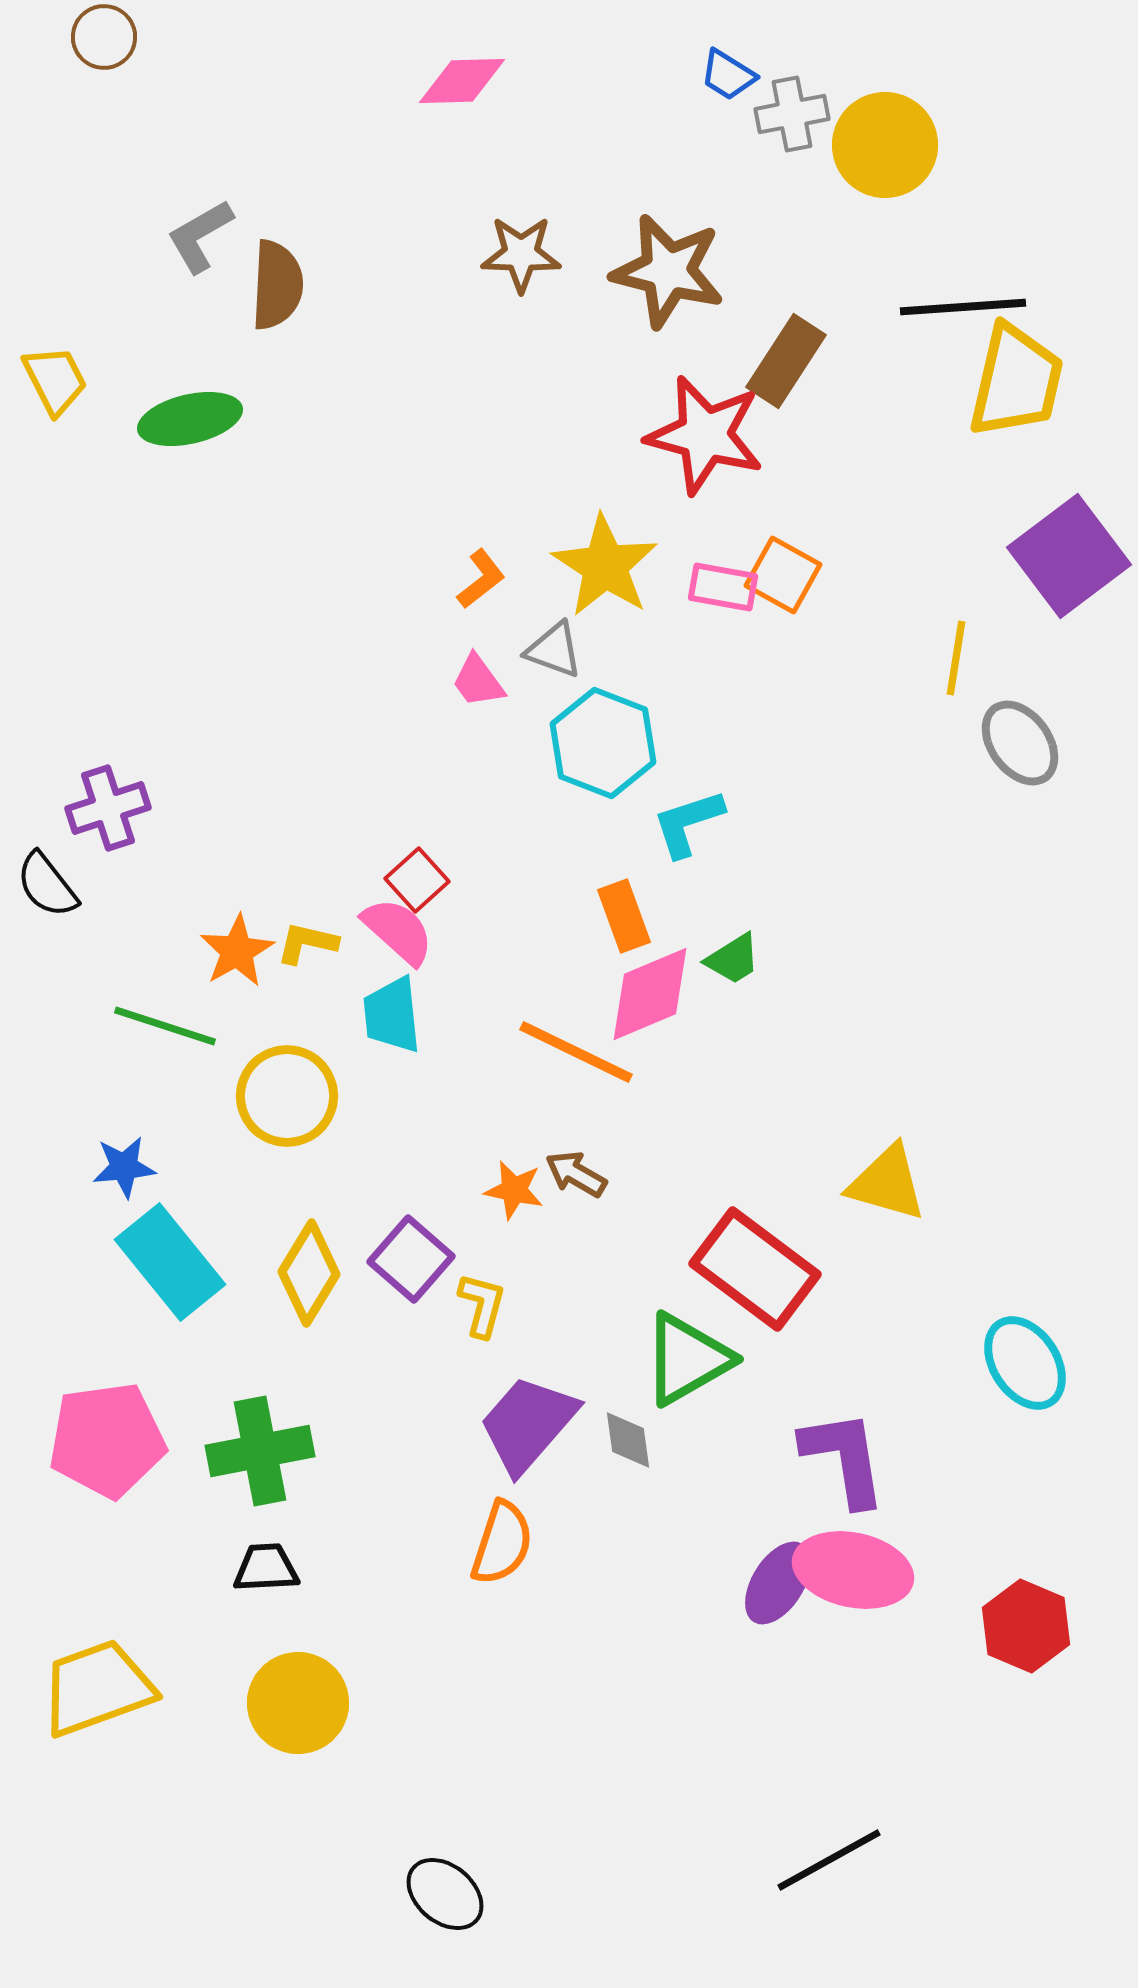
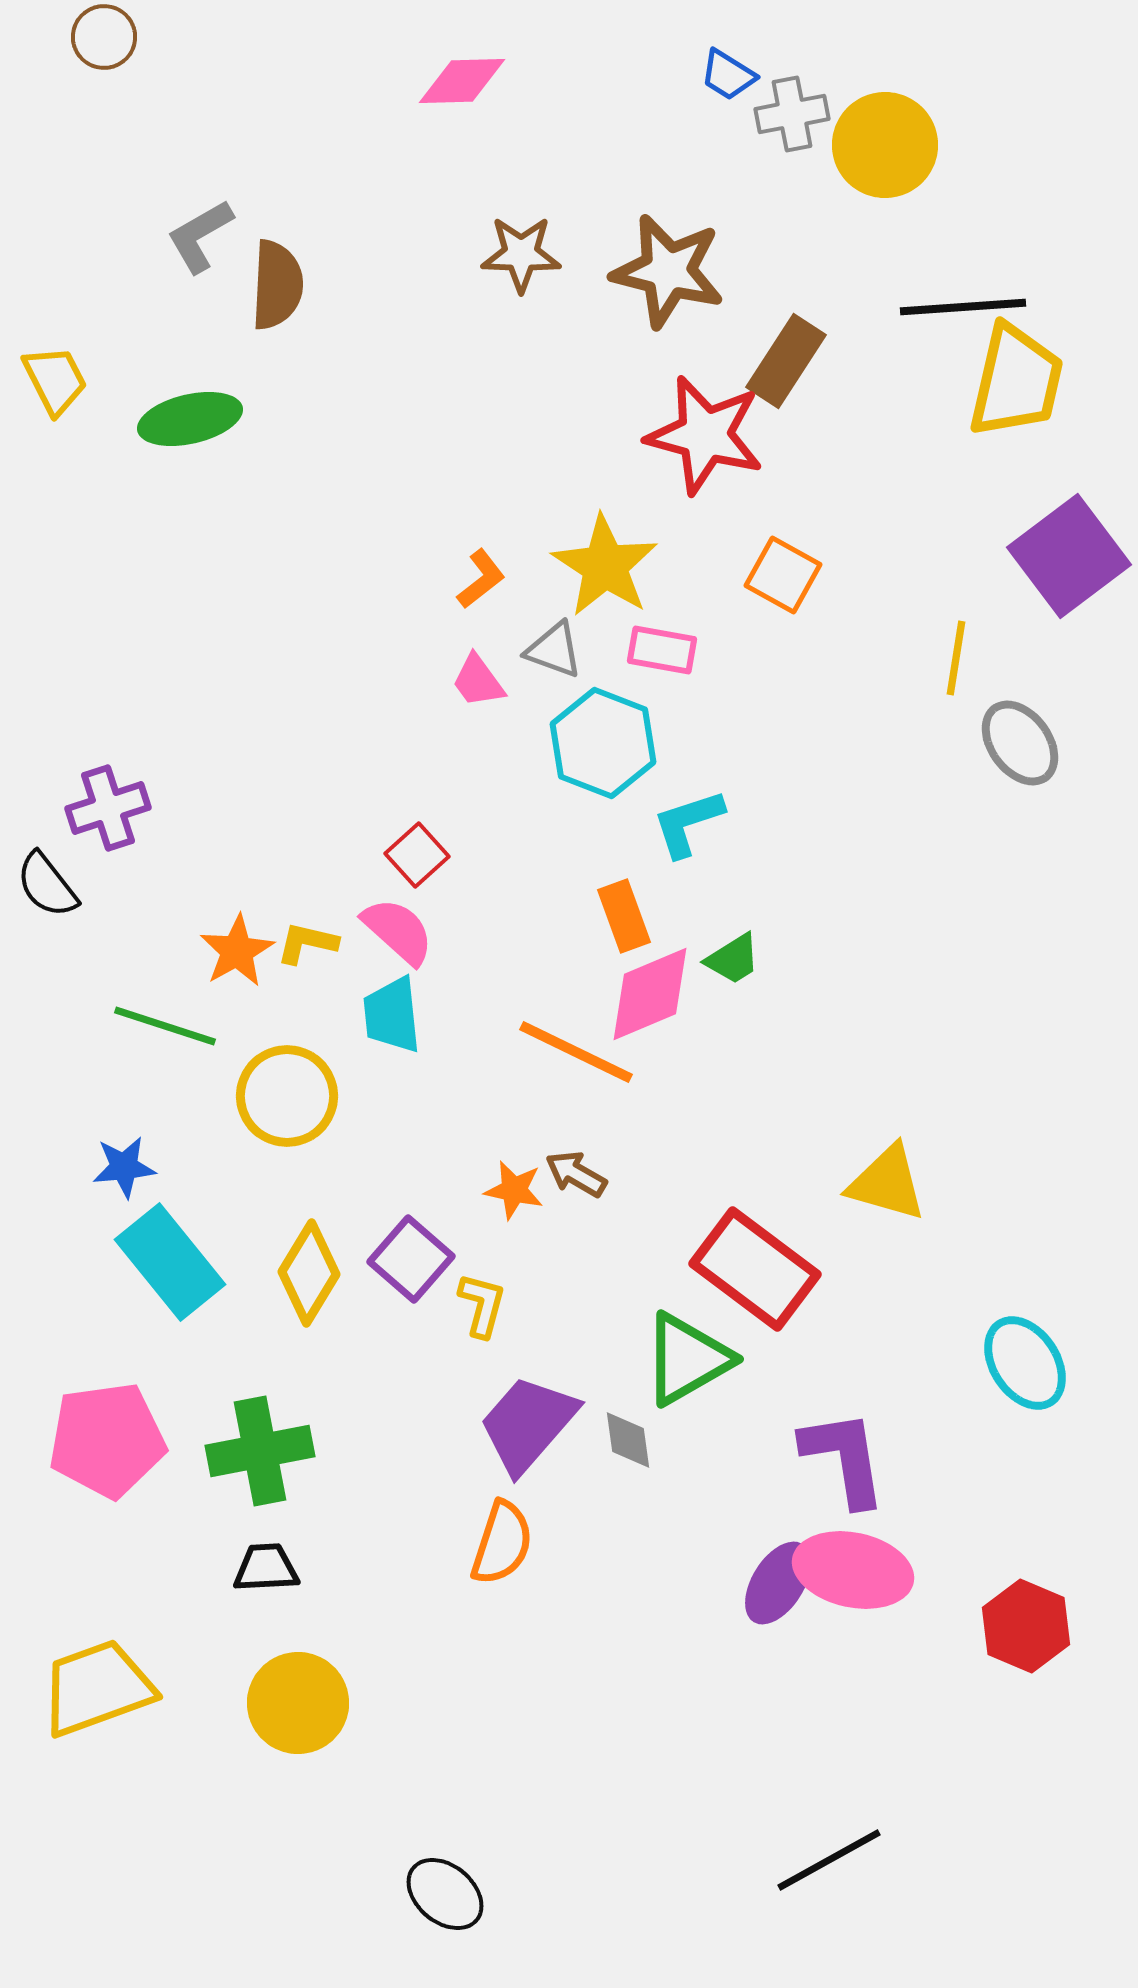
pink rectangle at (723, 587): moved 61 px left, 63 px down
red square at (417, 880): moved 25 px up
